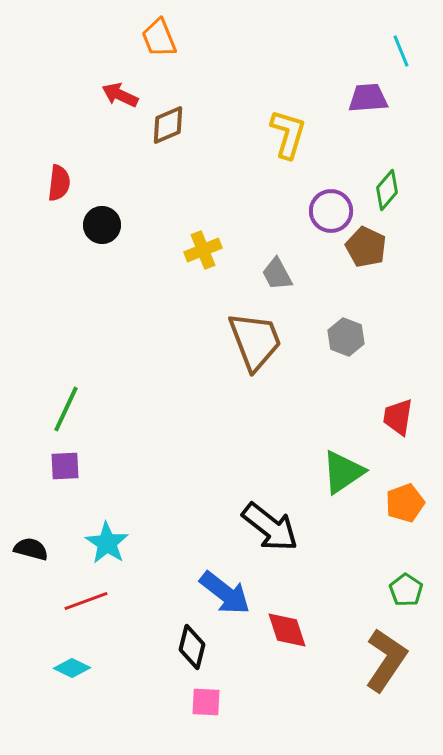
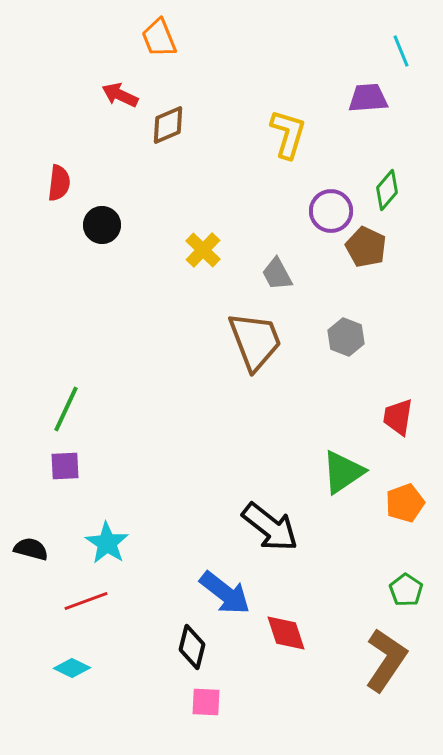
yellow cross: rotated 24 degrees counterclockwise
red diamond: moved 1 px left, 3 px down
